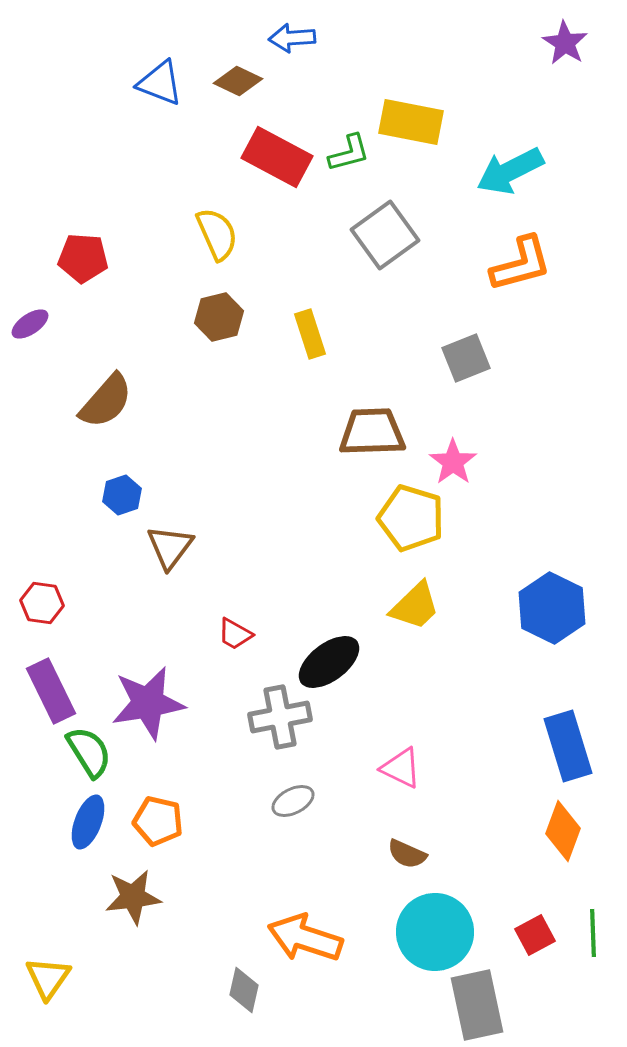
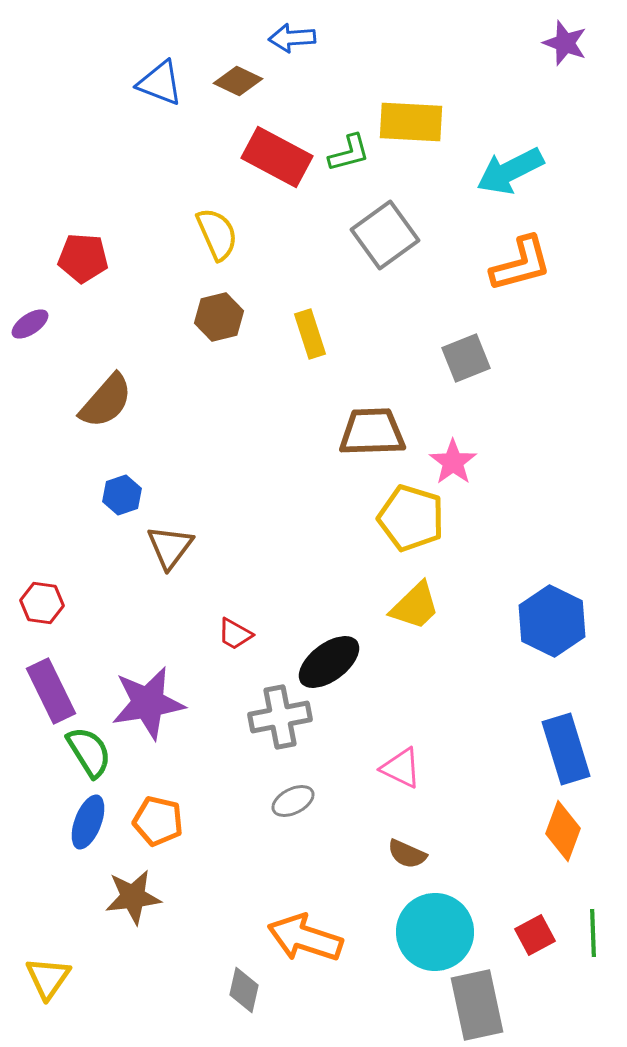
purple star at (565, 43): rotated 12 degrees counterclockwise
yellow rectangle at (411, 122): rotated 8 degrees counterclockwise
blue hexagon at (552, 608): moved 13 px down
blue rectangle at (568, 746): moved 2 px left, 3 px down
